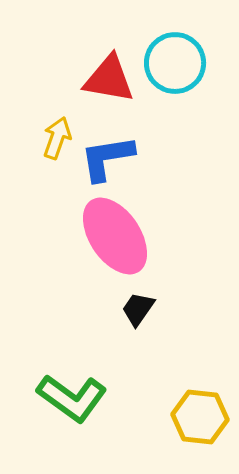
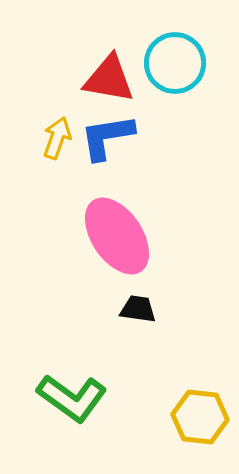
blue L-shape: moved 21 px up
pink ellipse: moved 2 px right
black trapezoid: rotated 63 degrees clockwise
